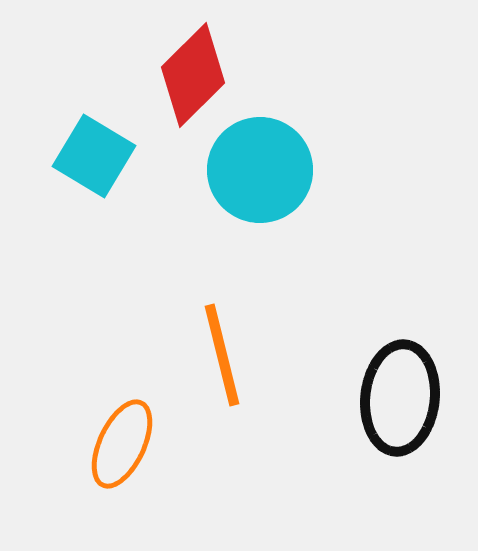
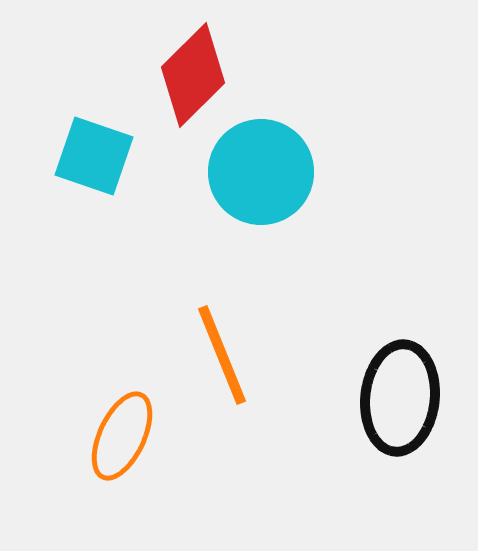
cyan square: rotated 12 degrees counterclockwise
cyan circle: moved 1 px right, 2 px down
orange line: rotated 8 degrees counterclockwise
orange ellipse: moved 8 px up
